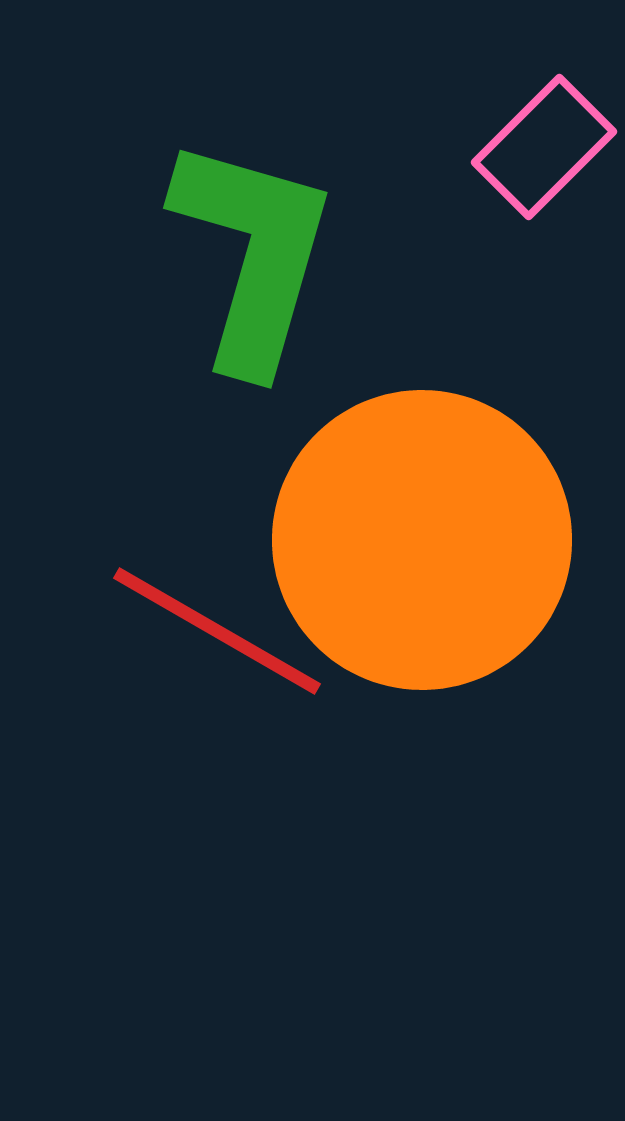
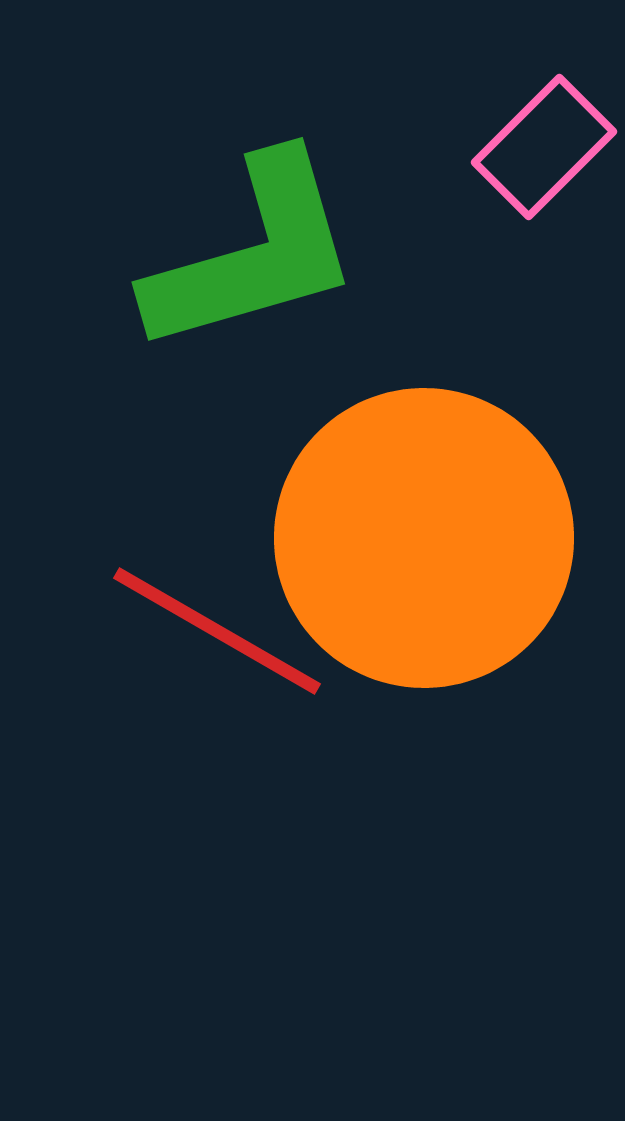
green L-shape: rotated 58 degrees clockwise
orange circle: moved 2 px right, 2 px up
